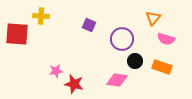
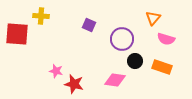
pink star: rotated 24 degrees clockwise
pink diamond: moved 2 px left
